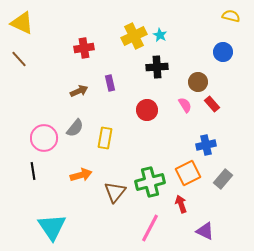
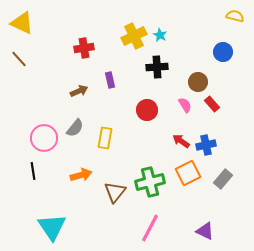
yellow semicircle: moved 4 px right
purple rectangle: moved 3 px up
red arrow: moved 63 px up; rotated 36 degrees counterclockwise
